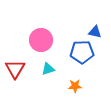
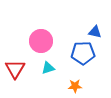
pink circle: moved 1 px down
blue pentagon: moved 1 px right, 1 px down
cyan triangle: moved 1 px up
